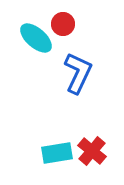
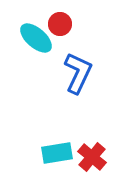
red circle: moved 3 px left
red cross: moved 6 px down
